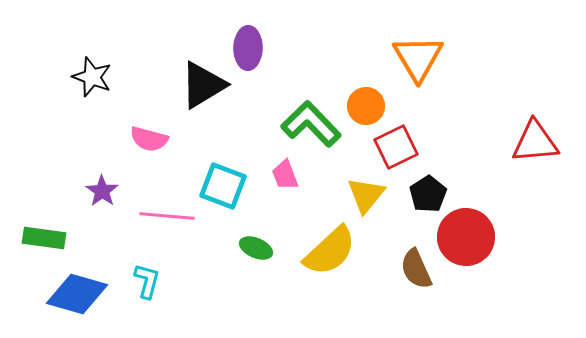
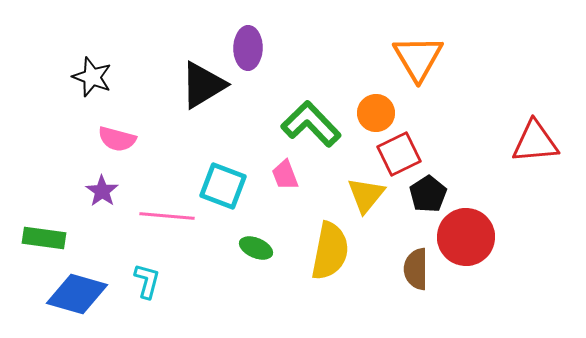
orange circle: moved 10 px right, 7 px down
pink semicircle: moved 32 px left
red square: moved 3 px right, 7 px down
yellow semicircle: rotated 36 degrees counterclockwise
brown semicircle: rotated 24 degrees clockwise
